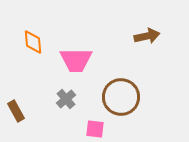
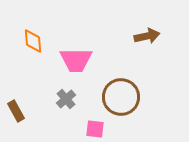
orange diamond: moved 1 px up
